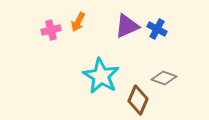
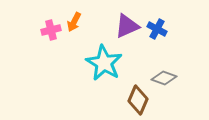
orange arrow: moved 4 px left
cyan star: moved 3 px right, 13 px up
